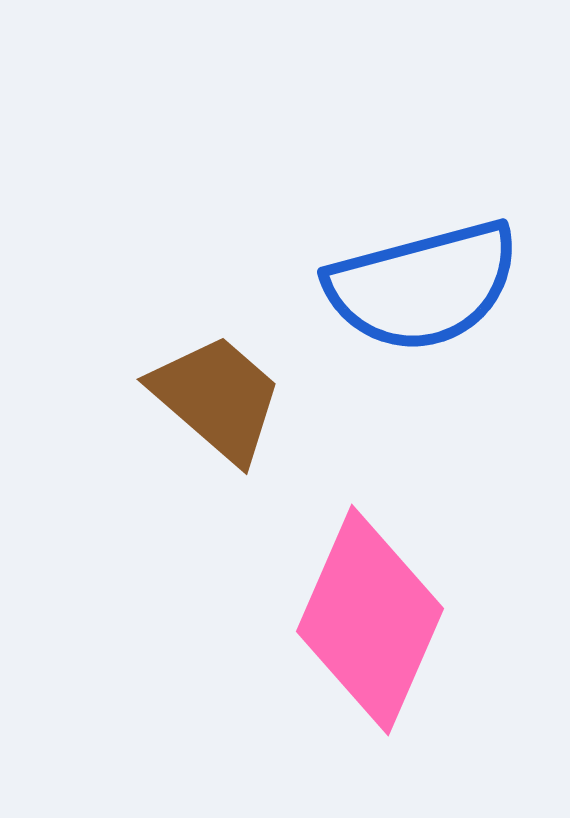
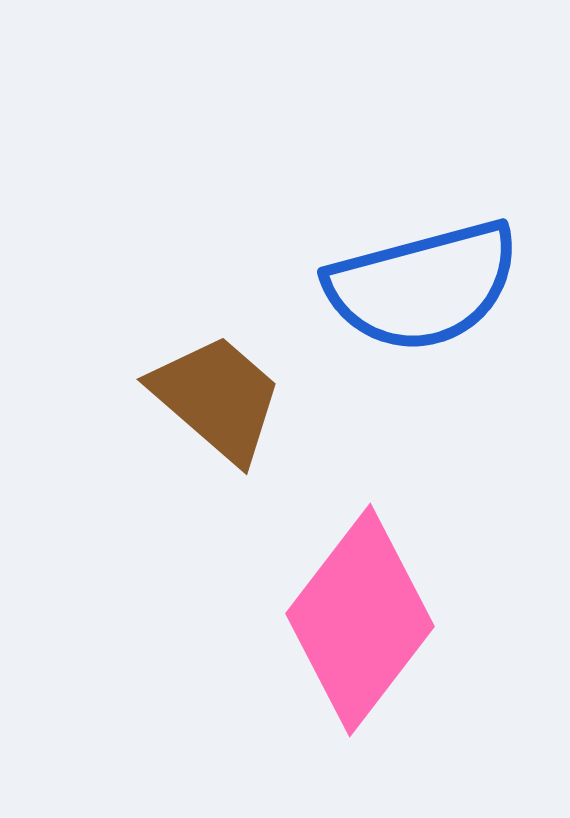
pink diamond: moved 10 px left; rotated 14 degrees clockwise
